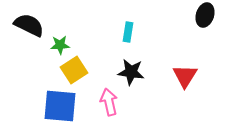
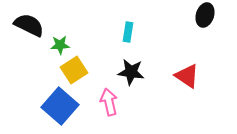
red triangle: moved 2 px right; rotated 28 degrees counterclockwise
blue square: rotated 36 degrees clockwise
